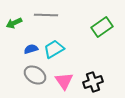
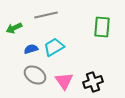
gray line: rotated 15 degrees counterclockwise
green arrow: moved 5 px down
green rectangle: rotated 50 degrees counterclockwise
cyan trapezoid: moved 2 px up
